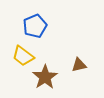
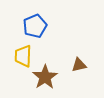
yellow trapezoid: rotated 55 degrees clockwise
